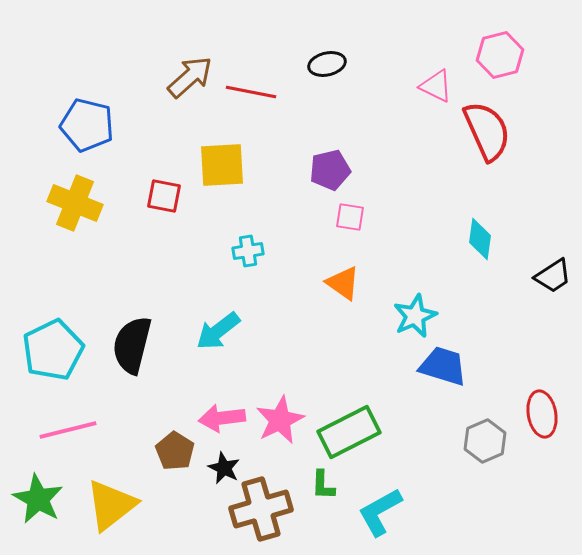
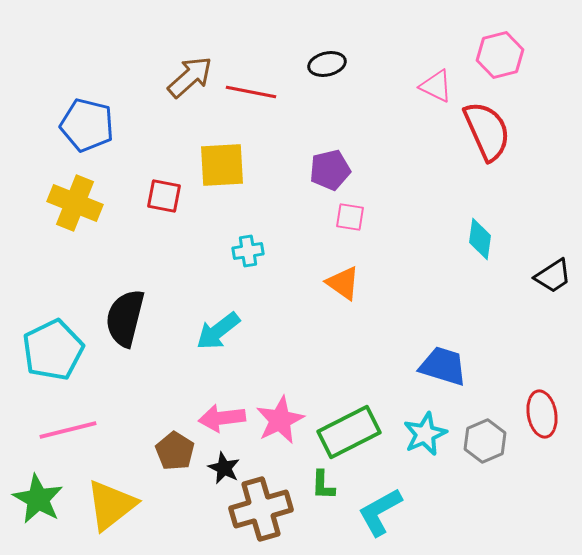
cyan star: moved 10 px right, 118 px down
black semicircle: moved 7 px left, 27 px up
